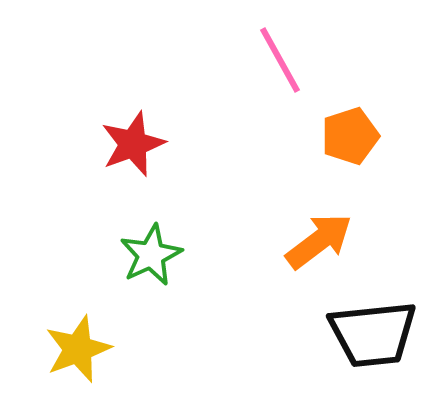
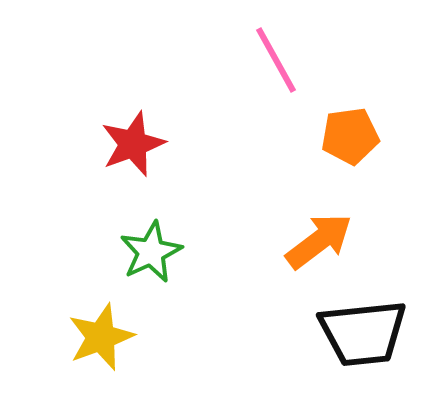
pink line: moved 4 px left
orange pentagon: rotated 10 degrees clockwise
green star: moved 3 px up
black trapezoid: moved 10 px left, 1 px up
yellow star: moved 23 px right, 12 px up
